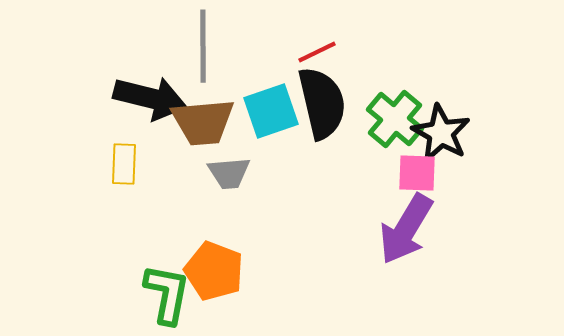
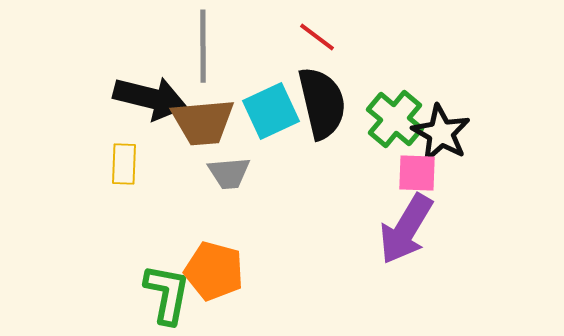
red line: moved 15 px up; rotated 63 degrees clockwise
cyan square: rotated 6 degrees counterclockwise
orange pentagon: rotated 6 degrees counterclockwise
